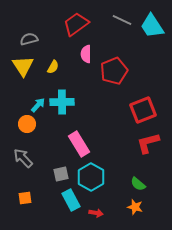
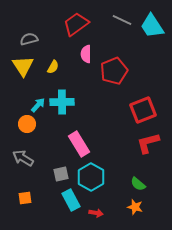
gray arrow: rotated 15 degrees counterclockwise
